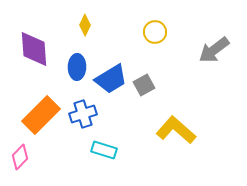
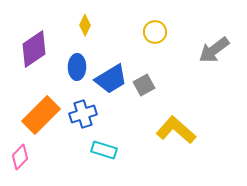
purple diamond: rotated 60 degrees clockwise
